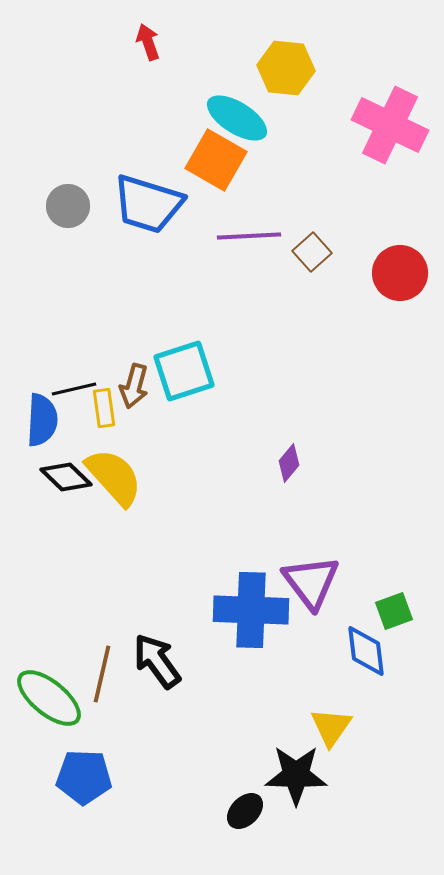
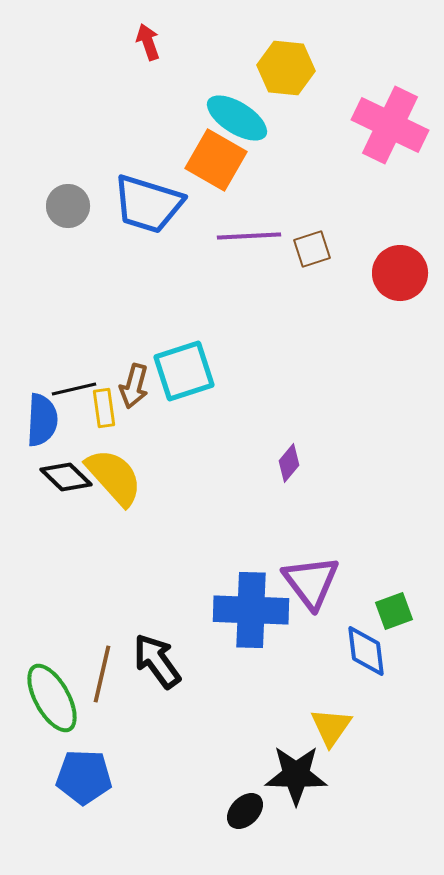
brown square: moved 3 px up; rotated 24 degrees clockwise
green ellipse: moved 3 px right; rotated 22 degrees clockwise
